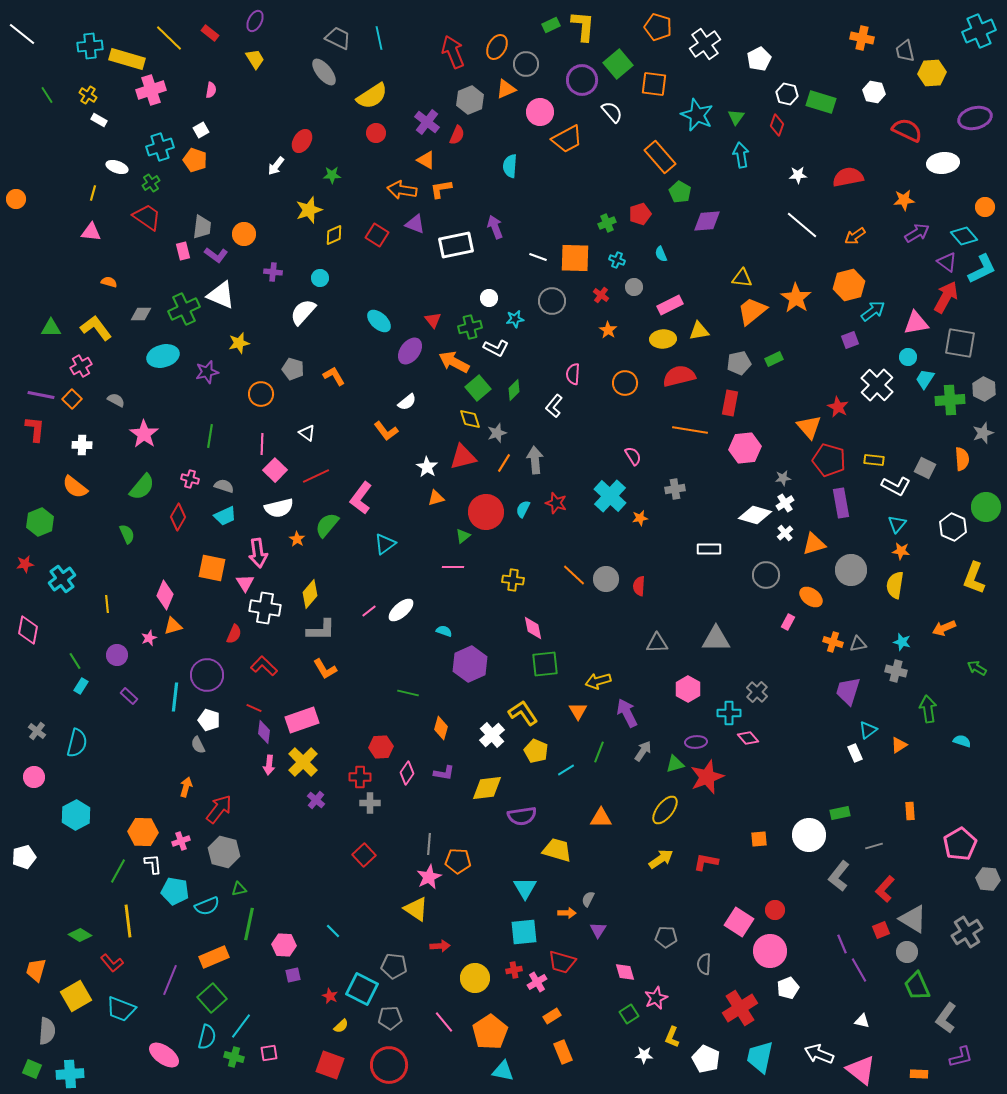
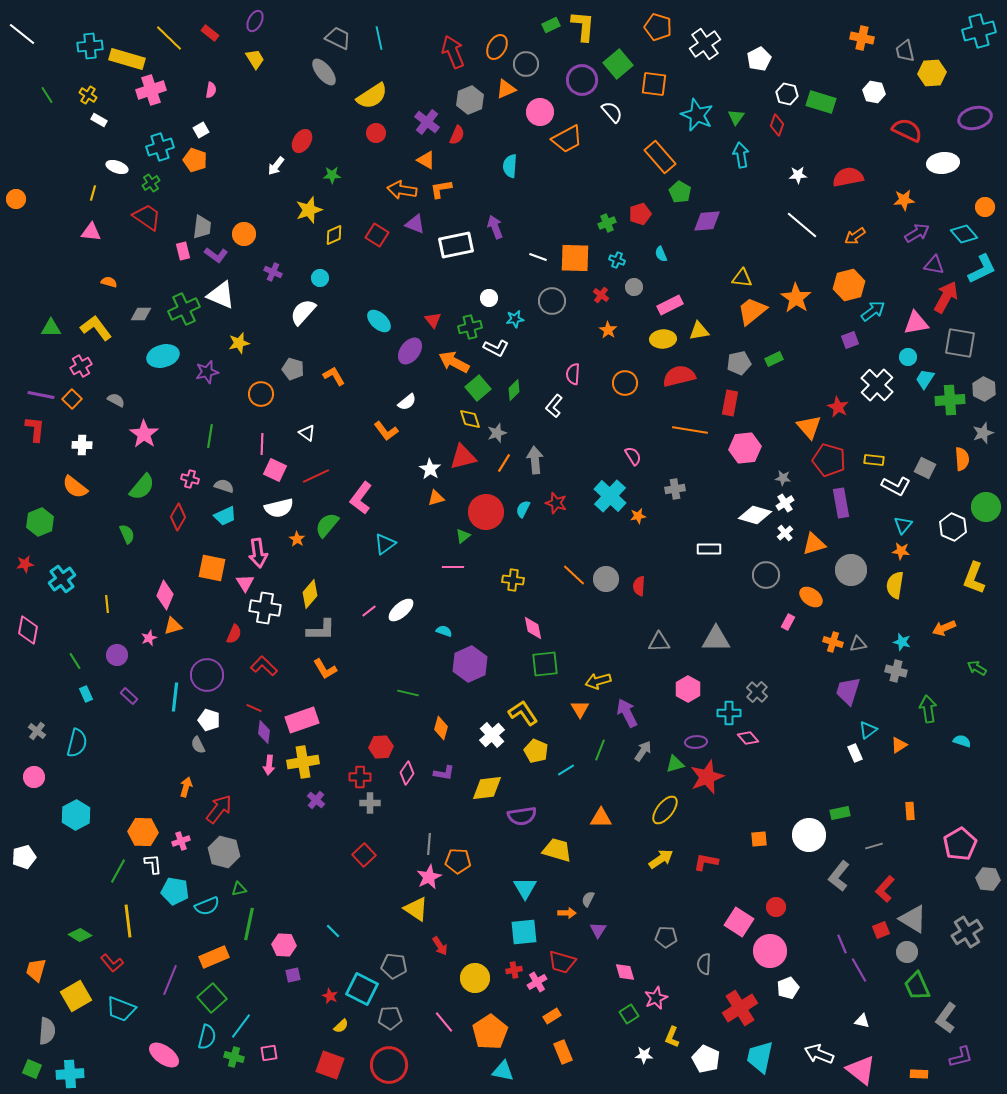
cyan cross at (979, 31): rotated 8 degrees clockwise
cyan diamond at (964, 236): moved 2 px up
purple triangle at (947, 262): moved 13 px left, 3 px down; rotated 25 degrees counterclockwise
purple cross at (273, 272): rotated 18 degrees clockwise
white star at (427, 467): moved 3 px right, 2 px down
pink square at (275, 470): rotated 20 degrees counterclockwise
gray star at (783, 478): rotated 14 degrees clockwise
orange star at (640, 518): moved 2 px left, 2 px up
cyan triangle at (897, 524): moved 6 px right, 1 px down
gray triangle at (657, 643): moved 2 px right, 1 px up
cyan rectangle at (81, 686): moved 5 px right, 8 px down; rotated 56 degrees counterclockwise
orange triangle at (578, 711): moved 2 px right, 2 px up
green line at (599, 752): moved 1 px right, 2 px up
yellow cross at (303, 762): rotated 36 degrees clockwise
red circle at (775, 910): moved 1 px right, 3 px up
red arrow at (440, 946): rotated 60 degrees clockwise
